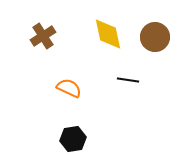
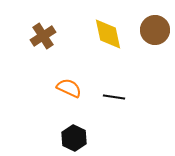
brown circle: moved 7 px up
black line: moved 14 px left, 17 px down
black hexagon: moved 1 px right, 1 px up; rotated 25 degrees counterclockwise
